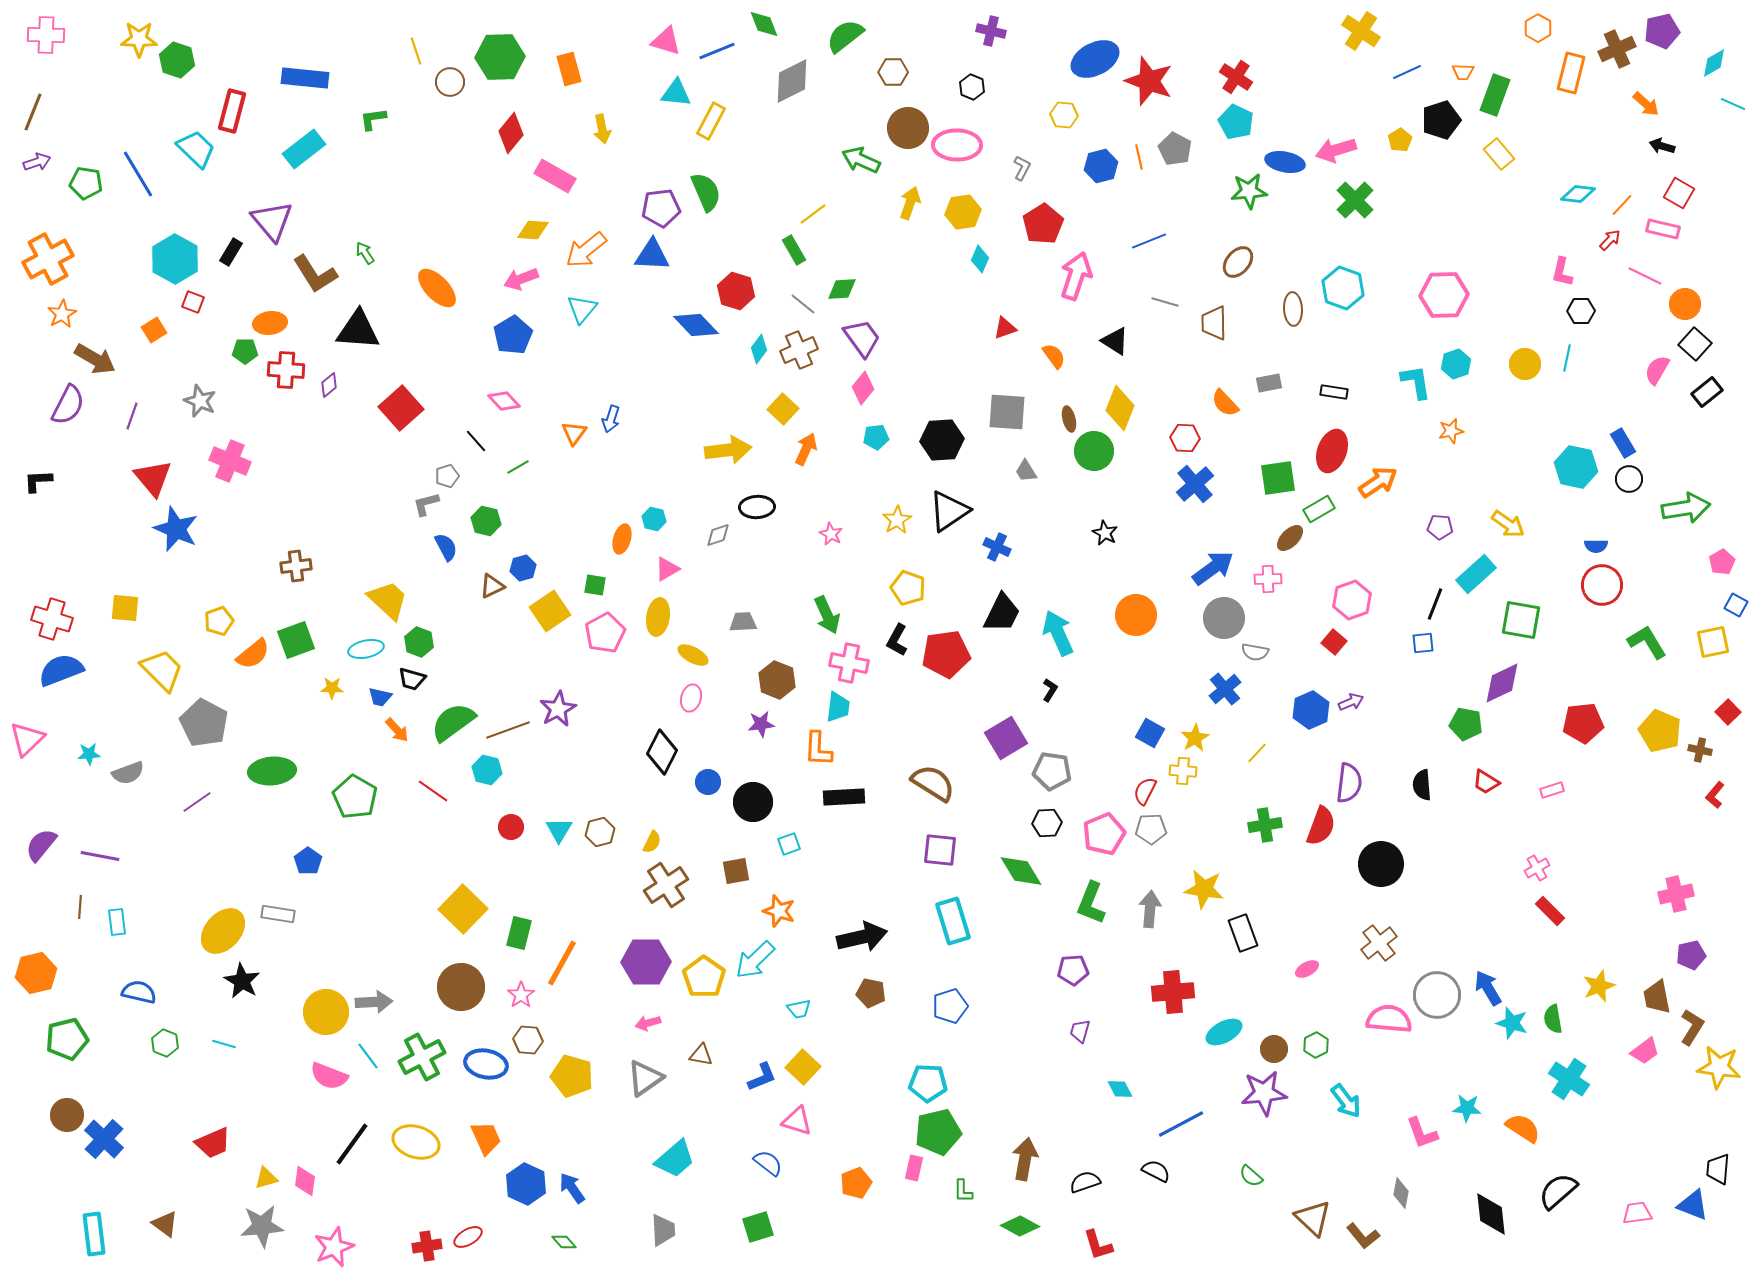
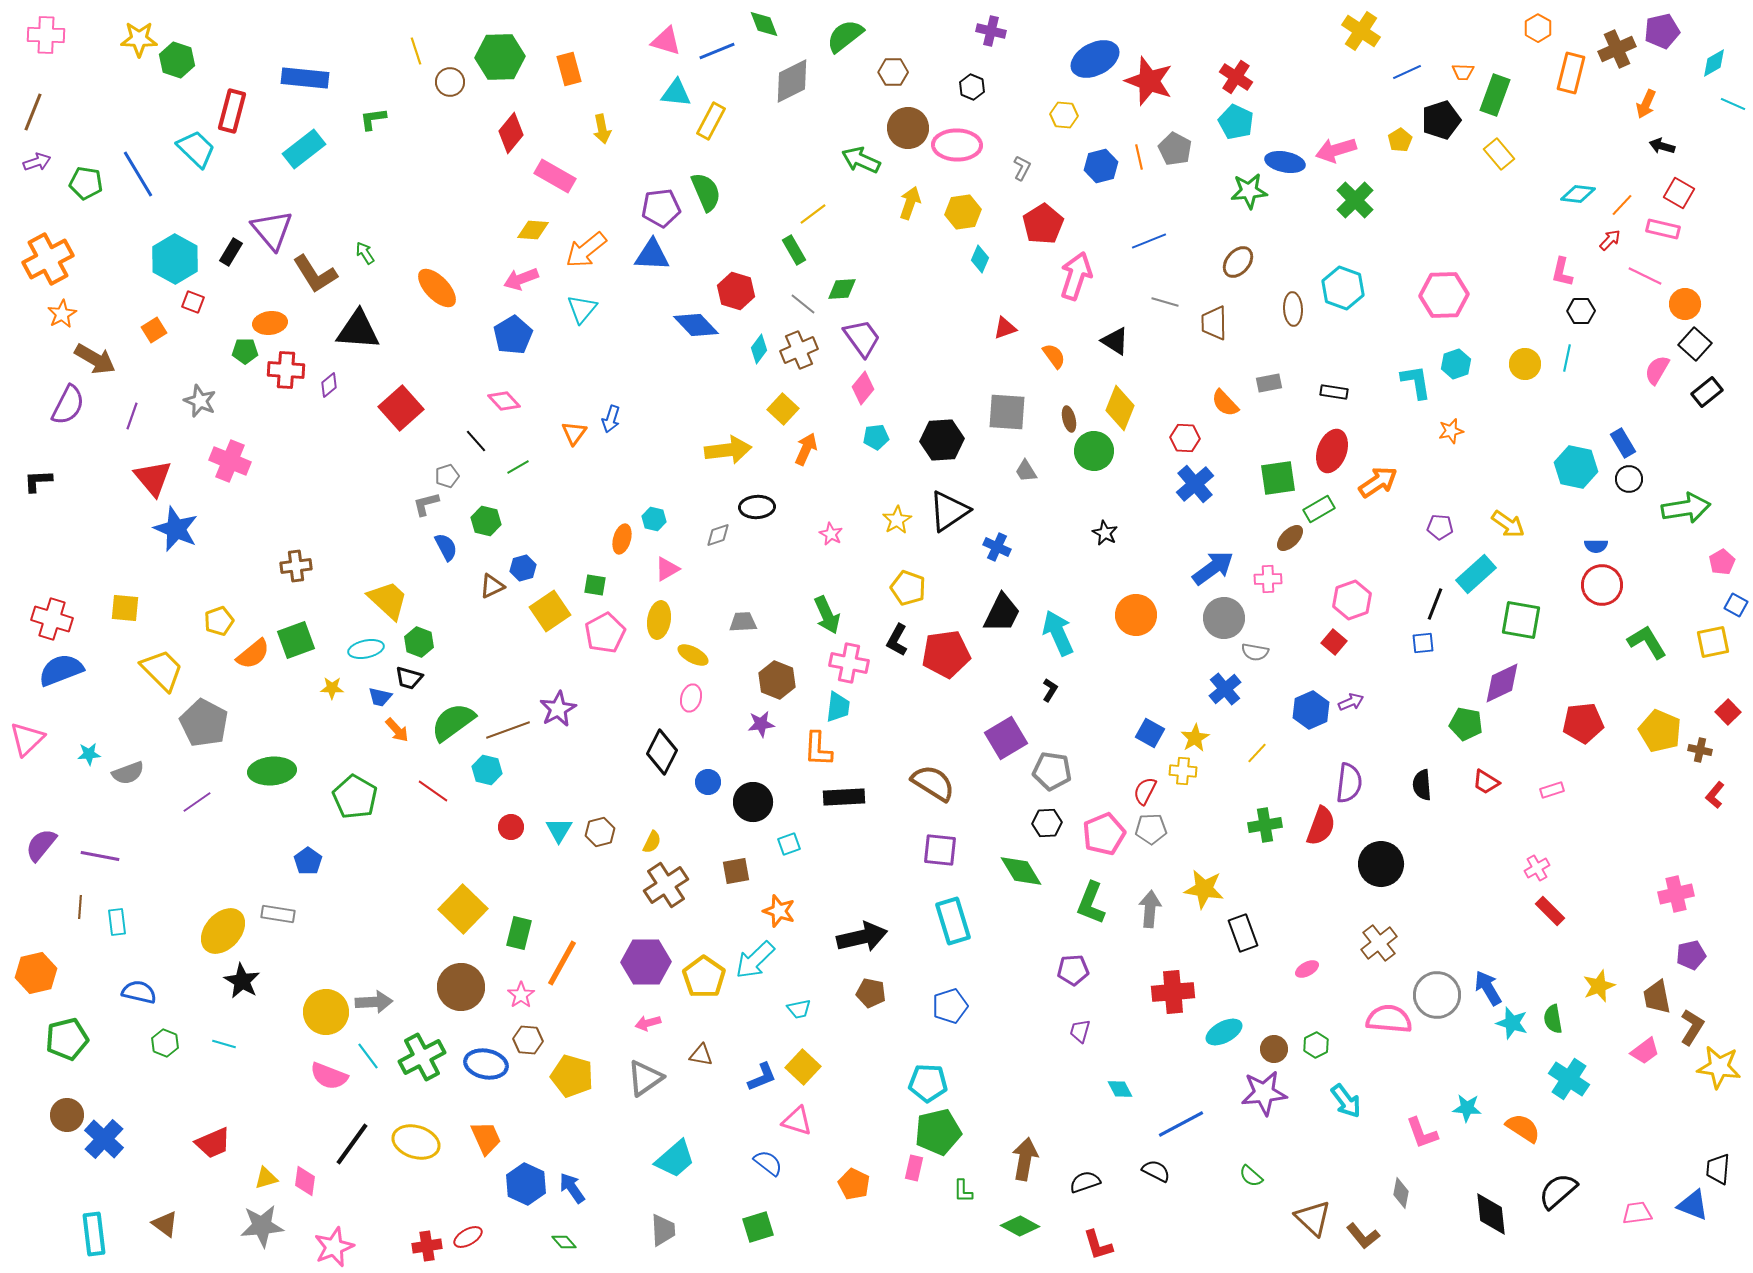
orange arrow at (1646, 104): rotated 72 degrees clockwise
purple triangle at (272, 221): moved 9 px down
yellow ellipse at (658, 617): moved 1 px right, 3 px down
black trapezoid at (412, 679): moved 3 px left, 1 px up
orange pentagon at (856, 1183): moved 2 px left, 1 px down; rotated 24 degrees counterclockwise
